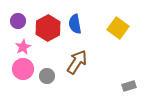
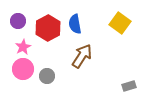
yellow square: moved 2 px right, 5 px up
brown arrow: moved 5 px right, 6 px up
